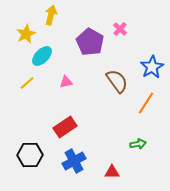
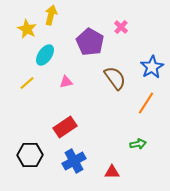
pink cross: moved 1 px right, 2 px up
yellow star: moved 1 px right, 5 px up; rotated 18 degrees counterclockwise
cyan ellipse: moved 3 px right, 1 px up; rotated 10 degrees counterclockwise
brown semicircle: moved 2 px left, 3 px up
